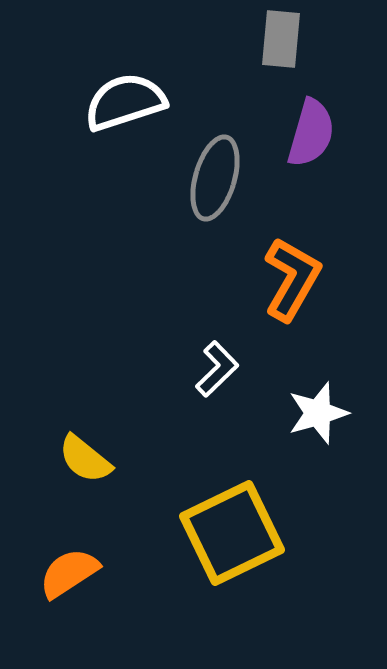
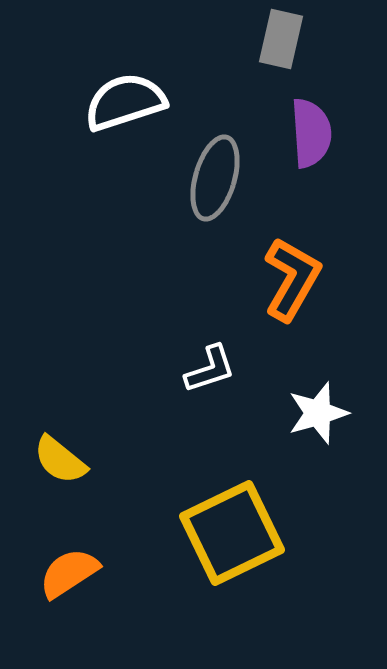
gray rectangle: rotated 8 degrees clockwise
purple semicircle: rotated 20 degrees counterclockwise
white L-shape: moved 7 px left; rotated 26 degrees clockwise
yellow semicircle: moved 25 px left, 1 px down
